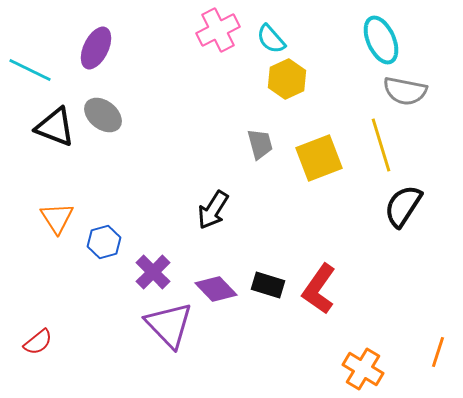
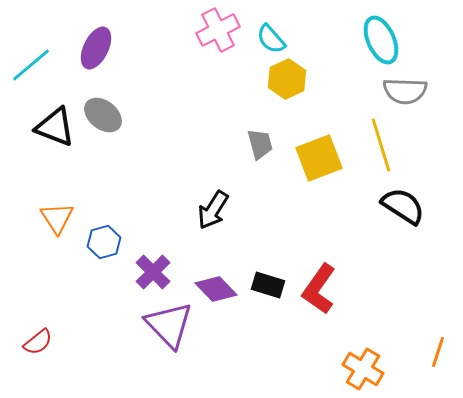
cyan line: moved 1 px right, 5 px up; rotated 66 degrees counterclockwise
gray semicircle: rotated 9 degrees counterclockwise
black semicircle: rotated 90 degrees clockwise
